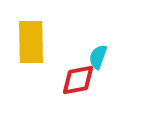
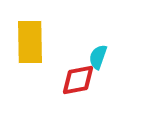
yellow rectangle: moved 1 px left
